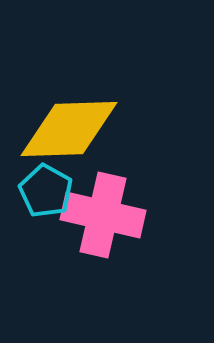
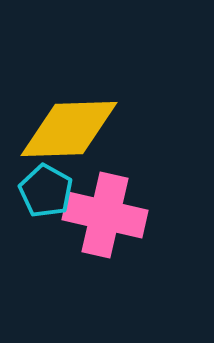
pink cross: moved 2 px right
